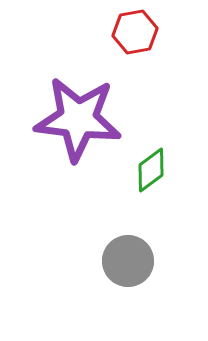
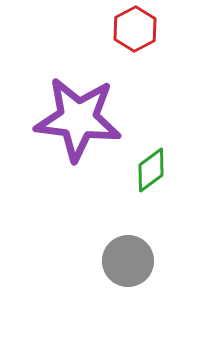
red hexagon: moved 3 px up; rotated 18 degrees counterclockwise
